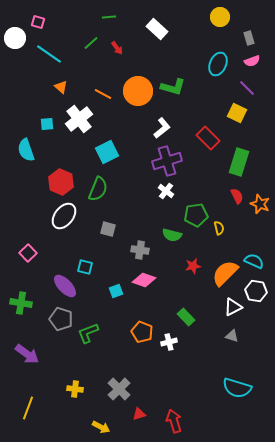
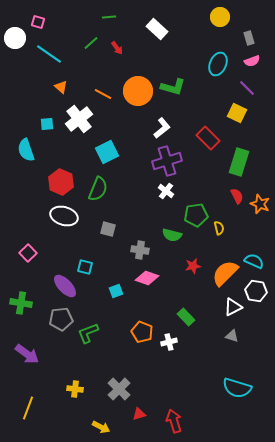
white ellipse at (64, 216): rotated 68 degrees clockwise
pink diamond at (144, 280): moved 3 px right, 2 px up
gray pentagon at (61, 319): rotated 25 degrees counterclockwise
